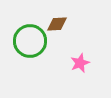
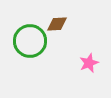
pink star: moved 9 px right
